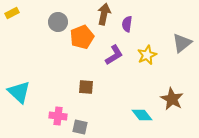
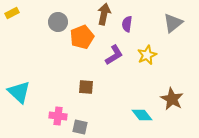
gray triangle: moved 9 px left, 20 px up
